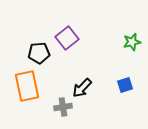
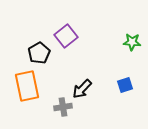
purple square: moved 1 px left, 2 px up
green star: rotated 18 degrees clockwise
black pentagon: rotated 25 degrees counterclockwise
black arrow: moved 1 px down
